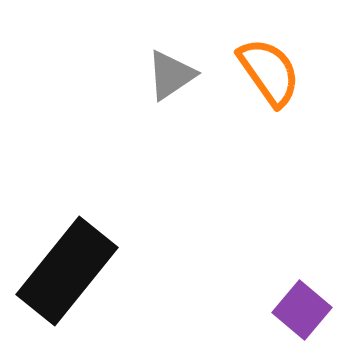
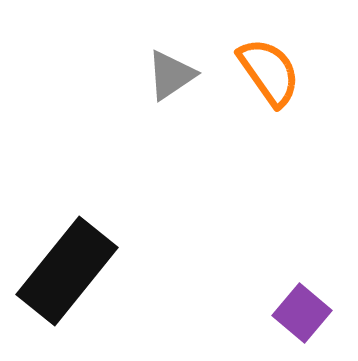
purple square: moved 3 px down
